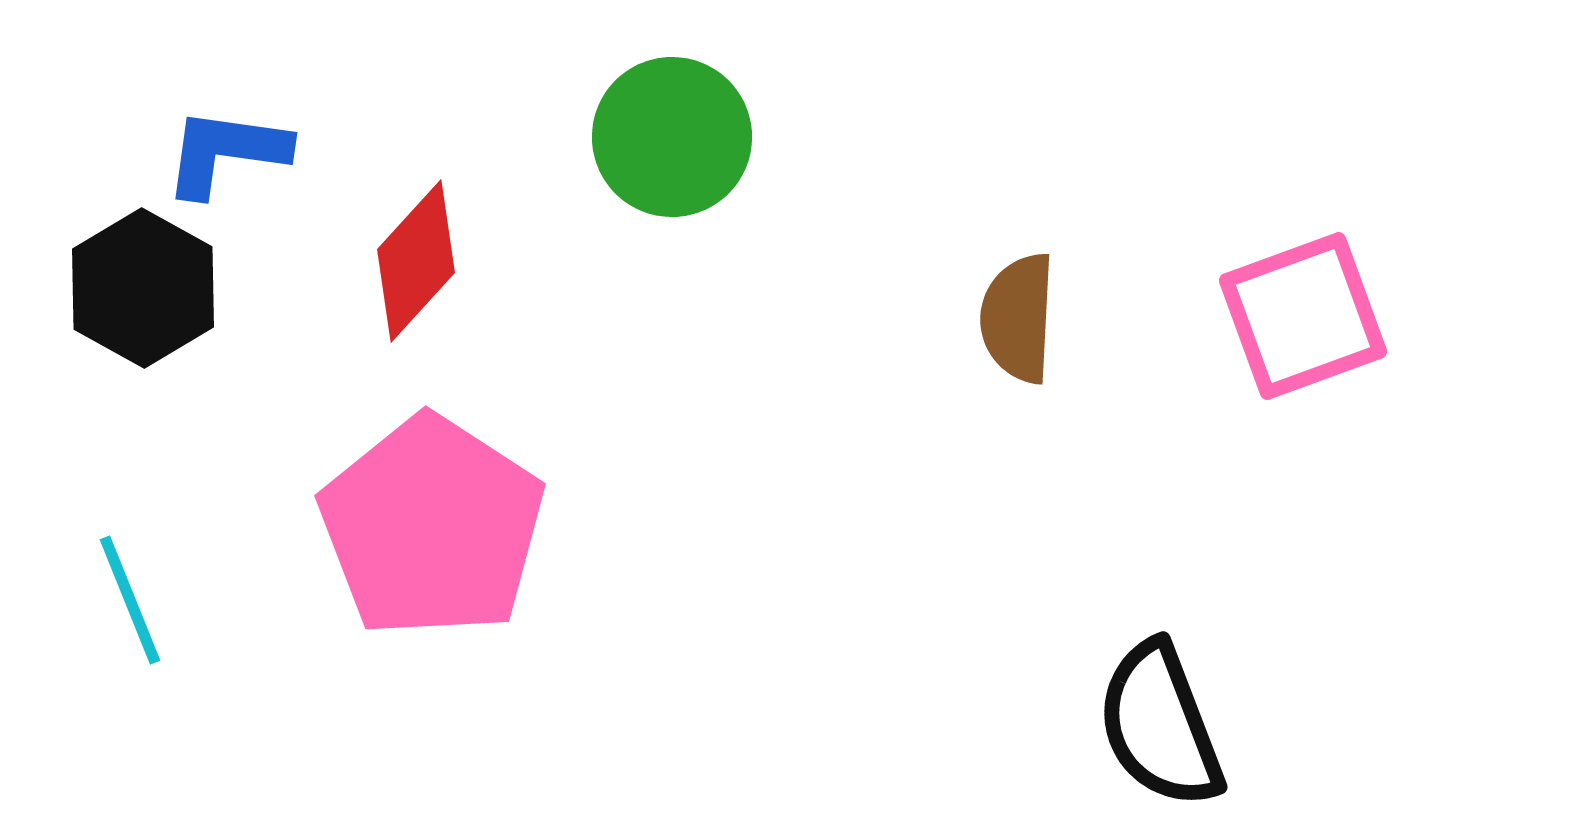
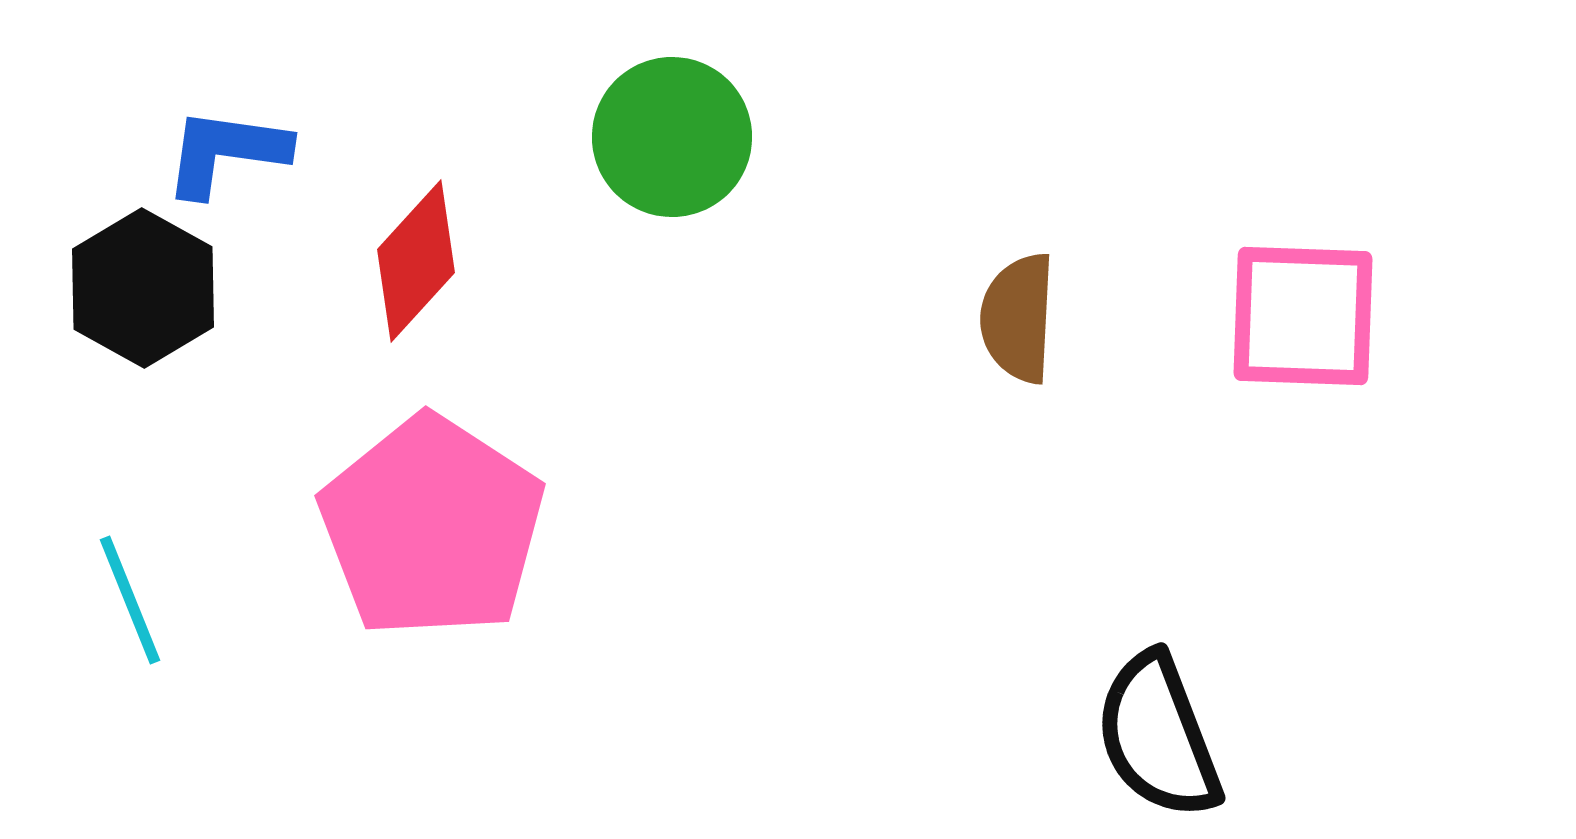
pink square: rotated 22 degrees clockwise
black semicircle: moved 2 px left, 11 px down
